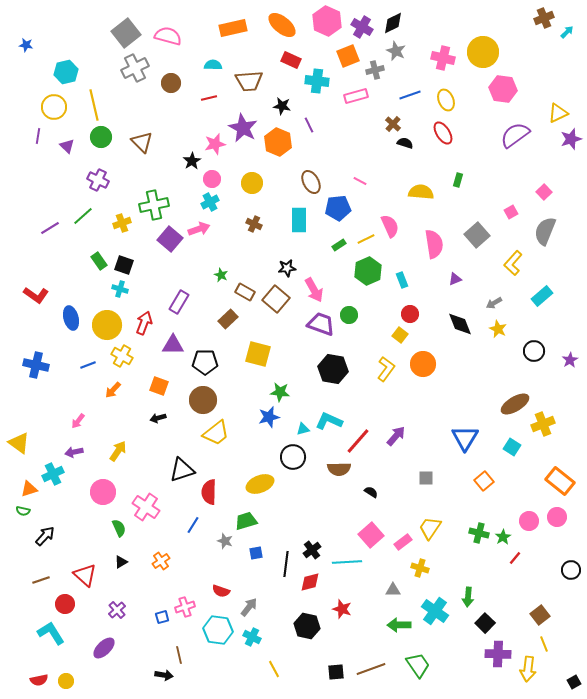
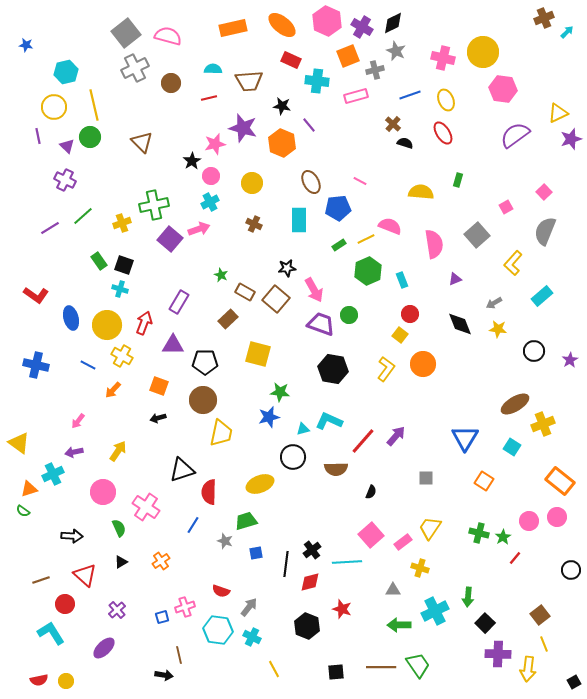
cyan semicircle at (213, 65): moved 4 px down
purple line at (309, 125): rotated 14 degrees counterclockwise
purple star at (243, 128): rotated 12 degrees counterclockwise
purple line at (38, 136): rotated 21 degrees counterclockwise
green circle at (101, 137): moved 11 px left
orange hexagon at (278, 142): moved 4 px right, 1 px down
pink circle at (212, 179): moved 1 px left, 3 px up
purple cross at (98, 180): moved 33 px left
pink square at (511, 212): moved 5 px left, 5 px up
pink semicircle at (390, 226): rotated 45 degrees counterclockwise
yellow star at (498, 329): rotated 18 degrees counterclockwise
blue line at (88, 365): rotated 49 degrees clockwise
yellow trapezoid at (216, 433): moved 5 px right; rotated 40 degrees counterclockwise
red line at (358, 441): moved 5 px right
brown semicircle at (339, 469): moved 3 px left
orange square at (484, 481): rotated 18 degrees counterclockwise
black semicircle at (371, 492): rotated 80 degrees clockwise
green semicircle at (23, 511): rotated 24 degrees clockwise
black arrow at (45, 536): moved 27 px right; rotated 50 degrees clockwise
cyan cross at (435, 611): rotated 28 degrees clockwise
black hexagon at (307, 626): rotated 10 degrees clockwise
brown line at (371, 669): moved 10 px right, 2 px up; rotated 20 degrees clockwise
